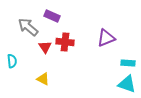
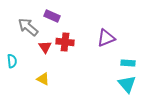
cyan triangle: rotated 30 degrees clockwise
